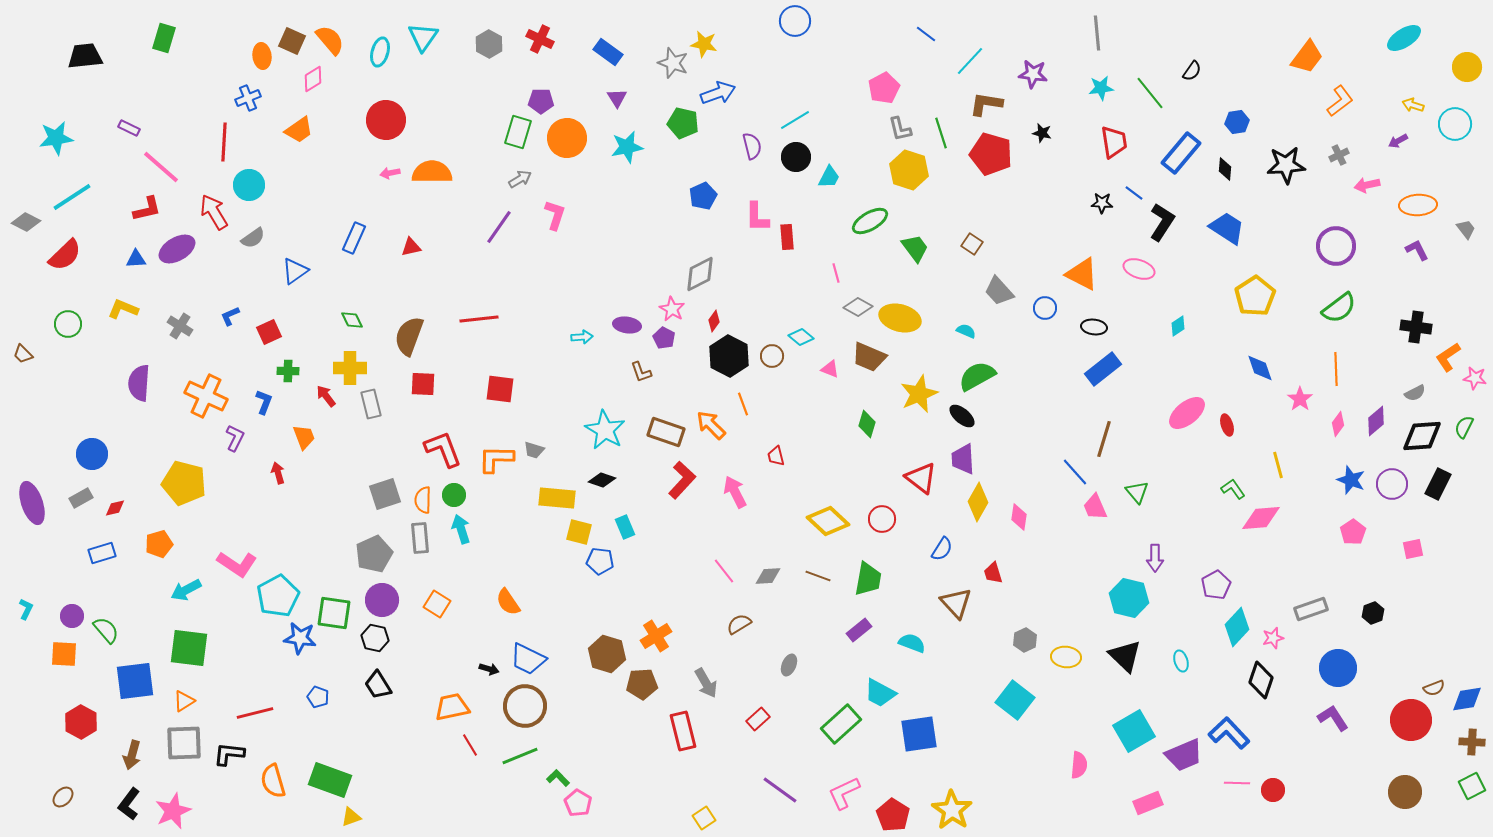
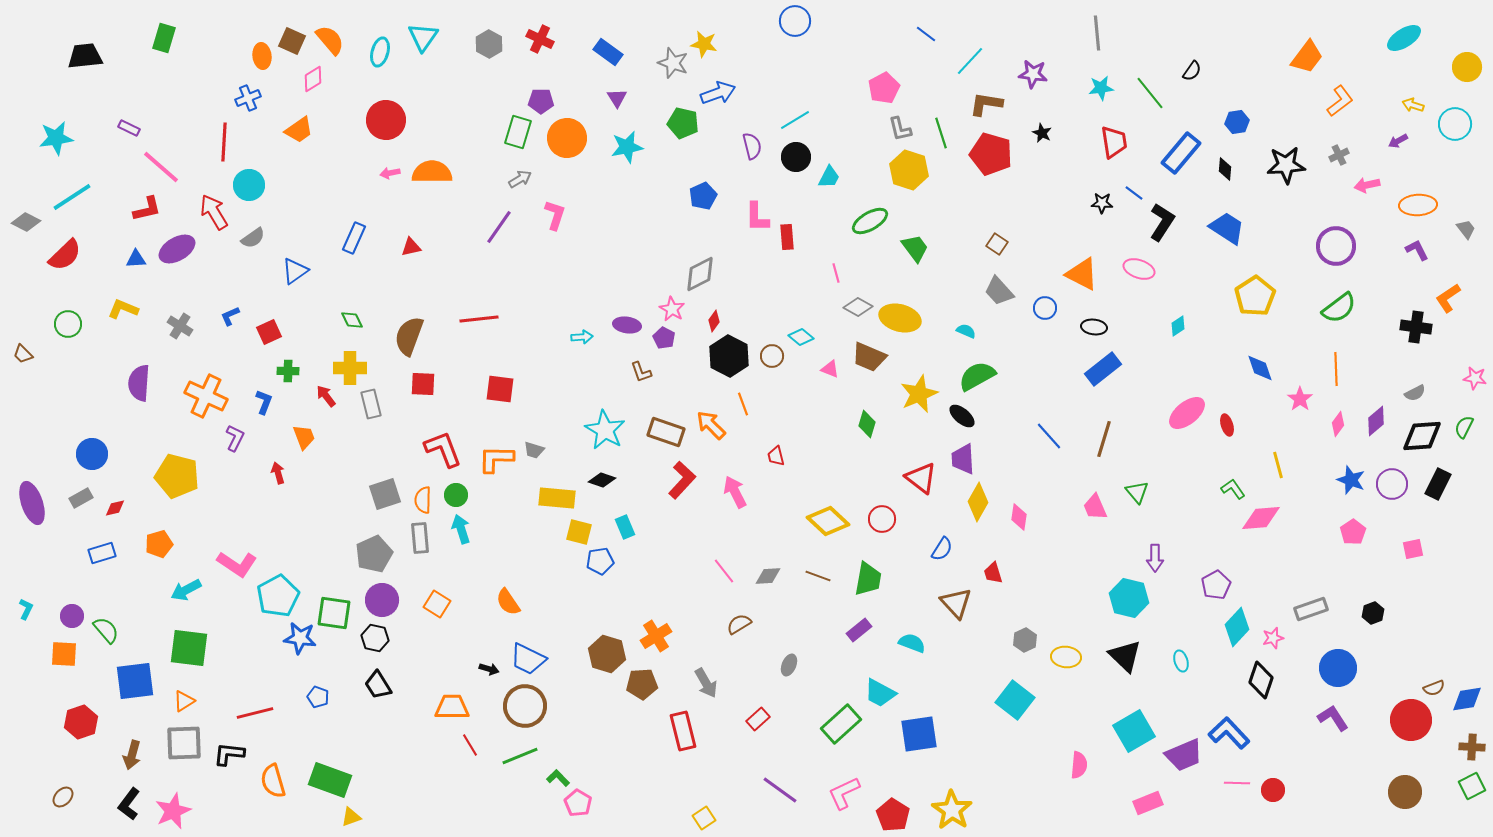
black star at (1042, 133): rotated 12 degrees clockwise
brown square at (972, 244): moved 25 px right
orange L-shape at (1448, 357): moved 59 px up
blue line at (1075, 472): moved 26 px left, 36 px up
yellow pentagon at (184, 483): moved 7 px left, 7 px up
green circle at (454, 495): moved 2 px right
blue pentagon at (600, 561): rotated 16 degrees counterclockwise
orange trapezoid at (452, 707): rotated 12 degrees clockwise
red hexagon at (81, 722): rotated 12 degrees clockwise
brown cross at (1472, 742): moved 5 px down
